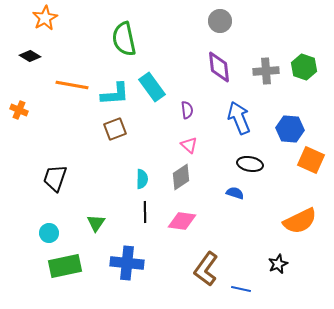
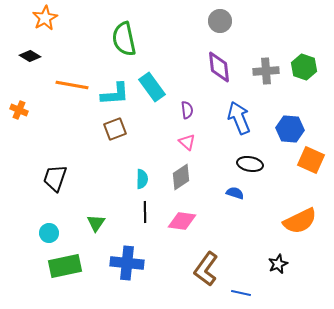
pink triangle: moved 2 px left, 3 px up
blue line: moved 4 px down
